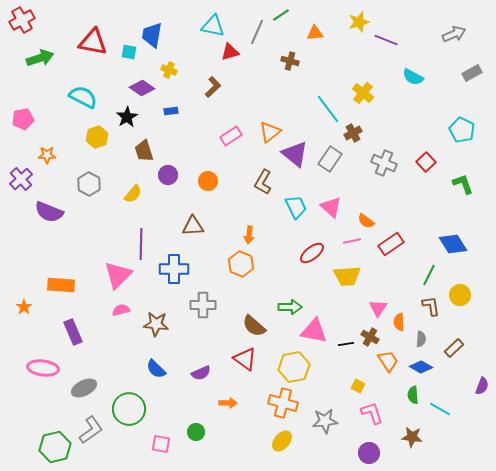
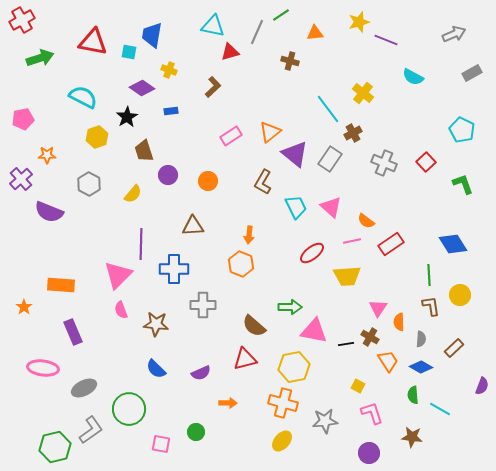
green line at (429, 275): rotated 30 degrees counterclockwise
pink semicircle at (121, 310): rotated 96 degrees counterclockwise
red triangle at (245, 359): rotated 50 degrees counterclockwise
